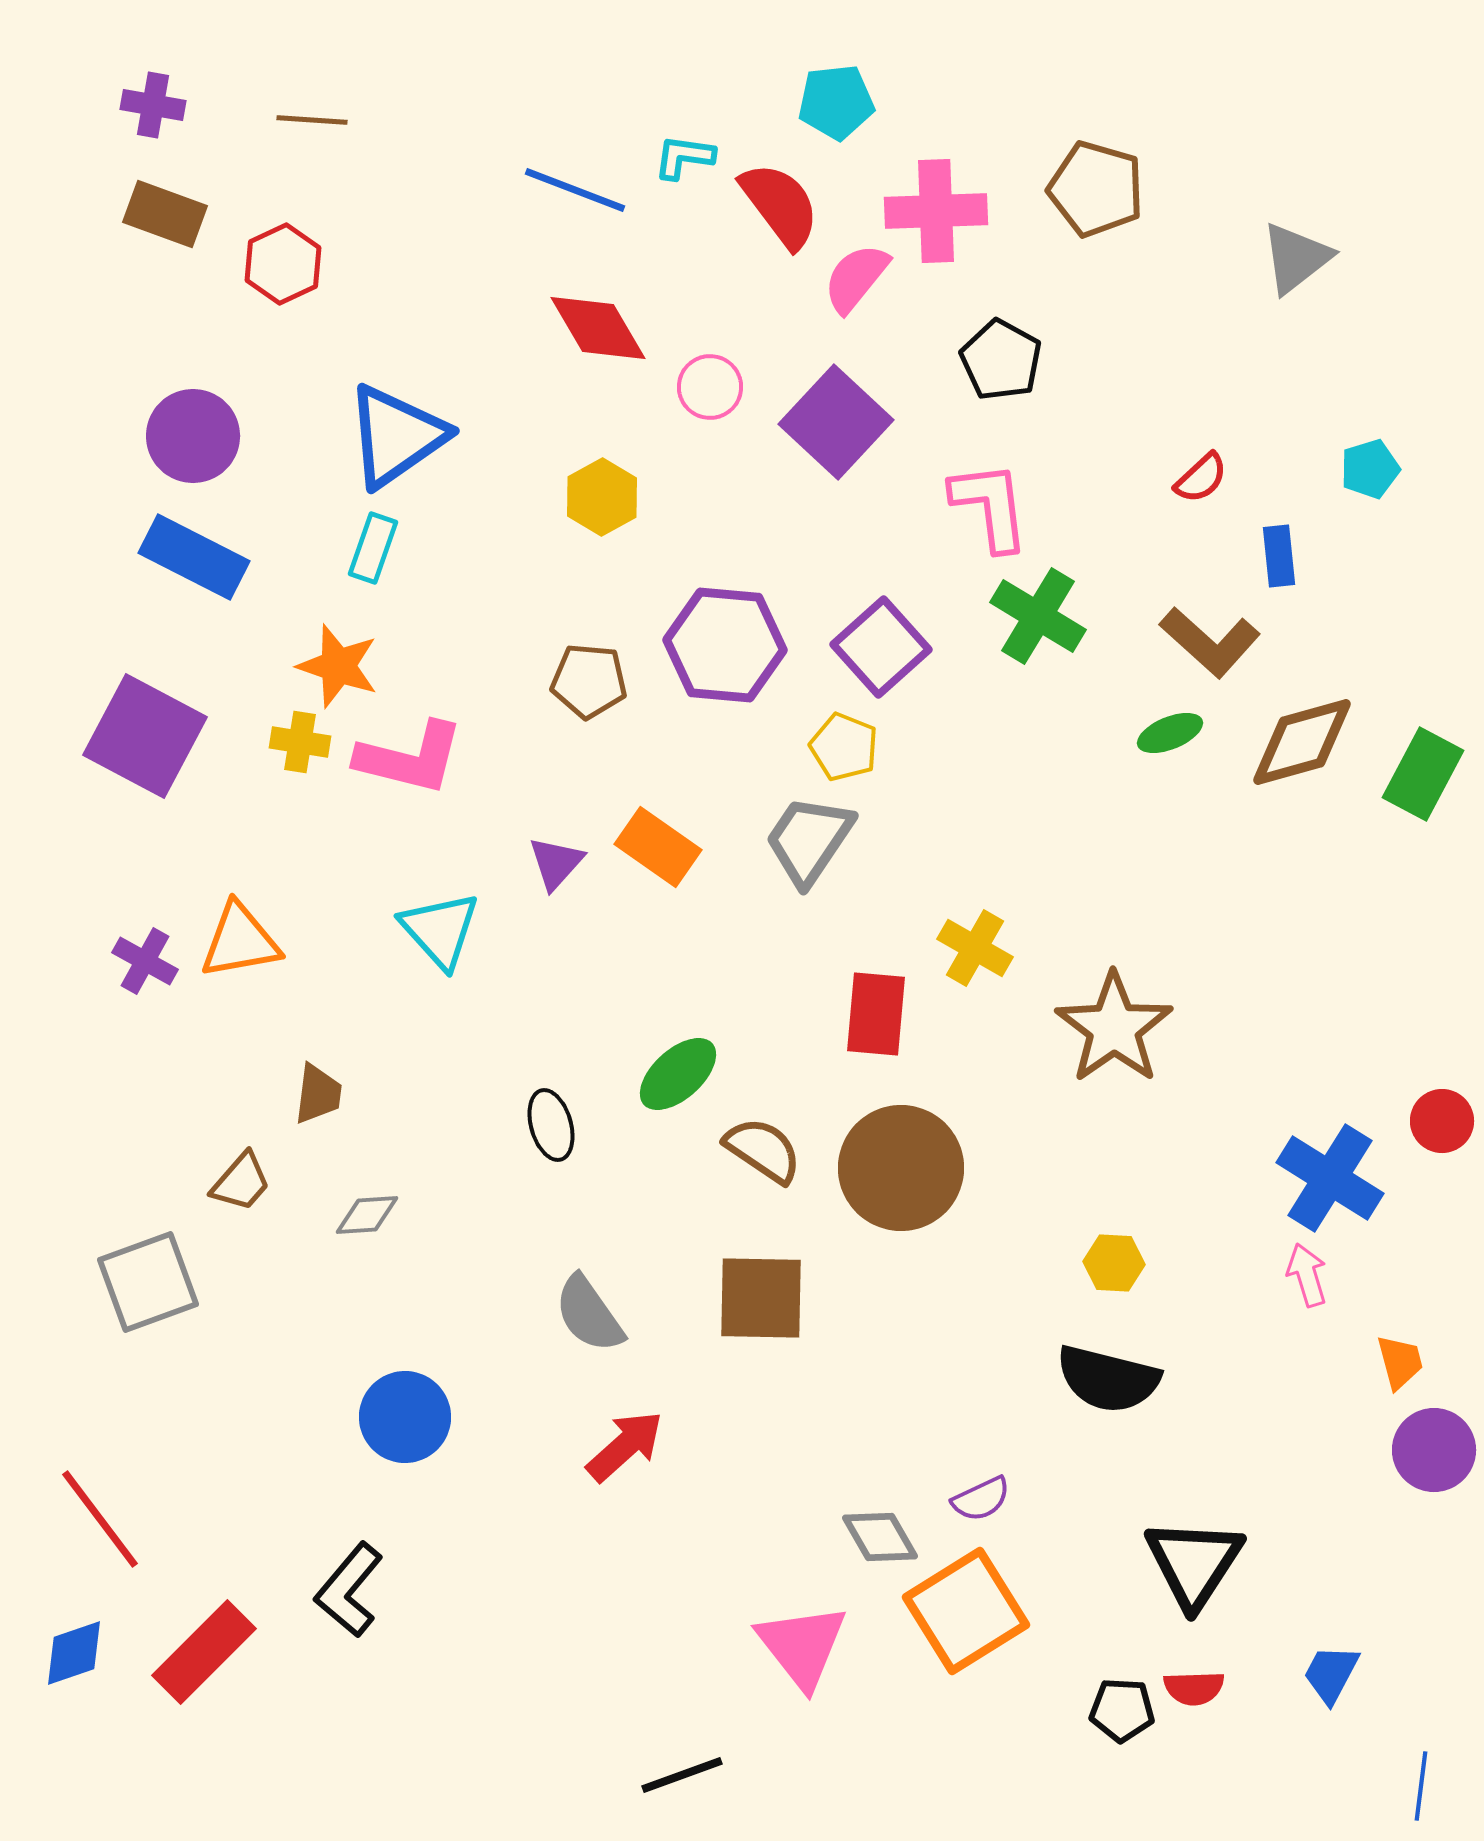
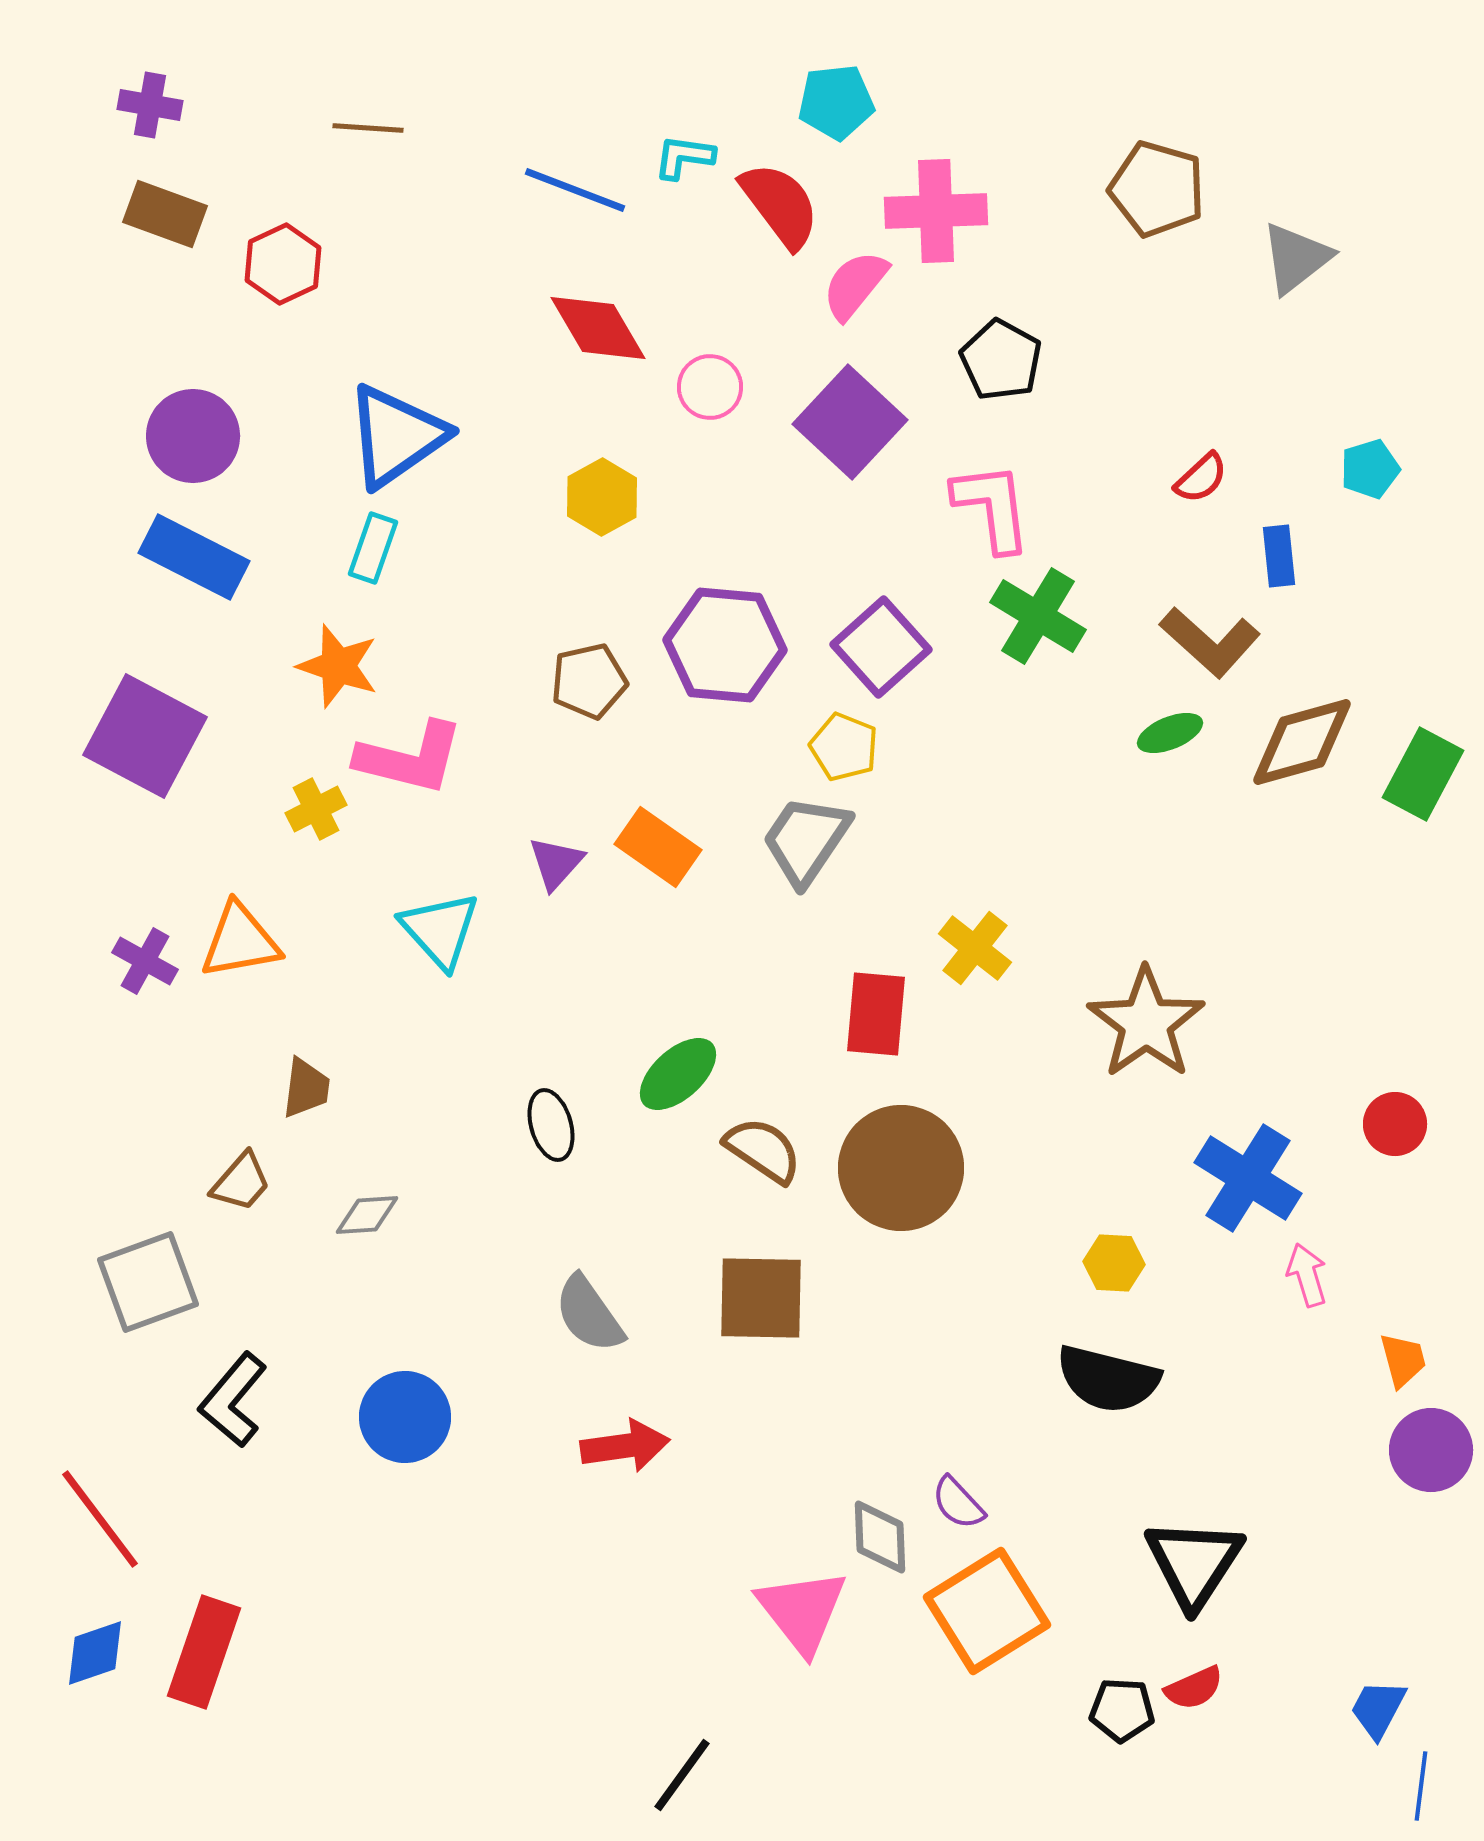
purple cross at (153, 105): moved 3 px left
brown line at (312, 120): moved 56 px right, 8 px down
brown pentagon at (1096, 189): moved 61 px right
pink semicircle at (856, 278): moved 1 px left, 7 px down
purple square at (836, 422): moved 14 px right
pink L-shape at (990, 506): moved 2 px right, 1 px down
brown pentagon at (589, 681): rotated 18 degrees counterclockwise
yellow cross at (300, 742): moved 16 px right, 67 px down; rotated 36 degrees counterclockwise
gray trapezoid at (809, 840): moved 3 px left
yellow cross at (975, 948): rotated 8 degrees clockwise
brown star at (1114, 1028): moved 32 px right, 5 px up
brown trapezoid at (318, 1094): moved 12 px left, 6 px up
red circle at (1442, 1121): moved 47 px left, 3 px down
blue cross at (1330, 1178): moved 82 px left
orange trapezoid at (1400, 1362): moved 3 px right, 2 px up
red arrow at (625, 1446): rotated 34 degrees clockwise
purple circle at (1434, 1450): moved 3 px left
purple semicircle at (981, 1499): moved 23 px left, 4 px down; rotated 72 degrees clockwise
gray diamond at (880, 1537): rotated 28 degrees clockwise
black L-shape at (349, 1590): moved 116 px left, 190 px up
orange square at (966, 1611): moved 21 px right
pink triangle at (802, 1646): moved 35 px up
red rectangle at (204, 1652): rotated 26 degrees counterclockwise
blue diamond at (74, 1653): moved 21 px right
blue trapezoid at (1331, 1674): moved 47 px right, 35 px down
red semicircle at (1194, 1688): rotated 22 degrees counterclockwise
black line at (682, 1775): rotated 34 degrees counterclockwise
